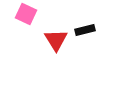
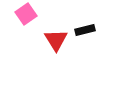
pink square: rotated 30 degrees clockwise
